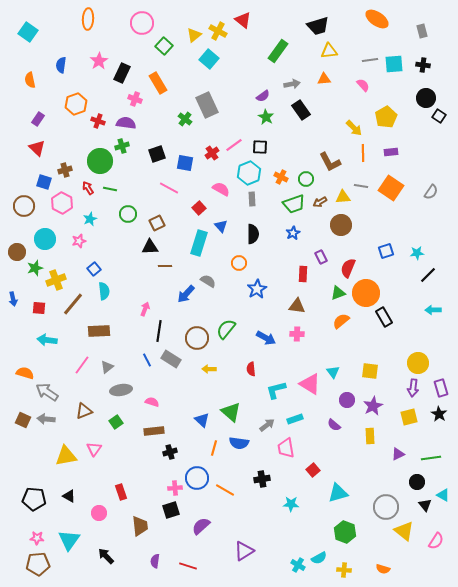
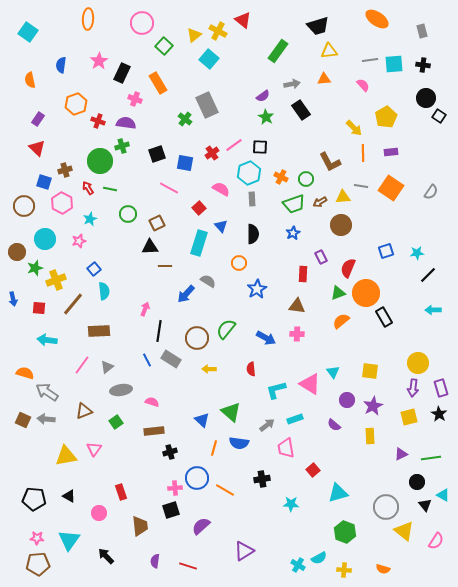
purple triangle at (398, 454): moved 3 px right
